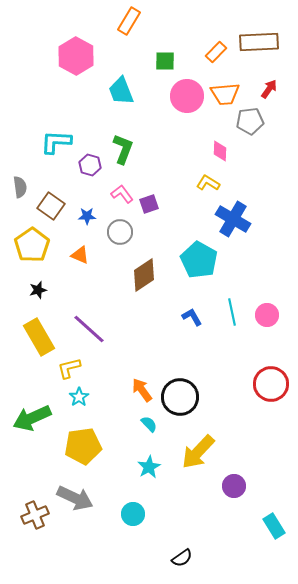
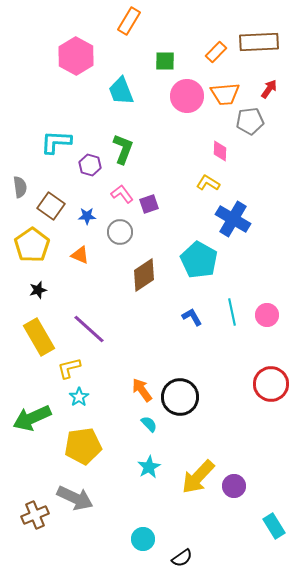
yellow arrow at (198, 452): moved 25 px down
cyan circle at (133, 514): moved 10 px right, 25 px down
